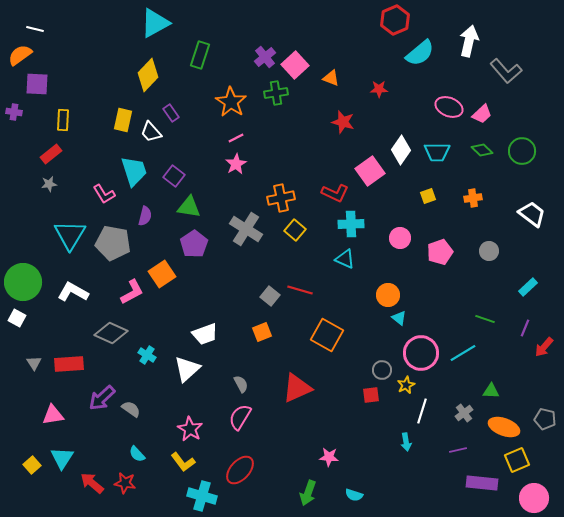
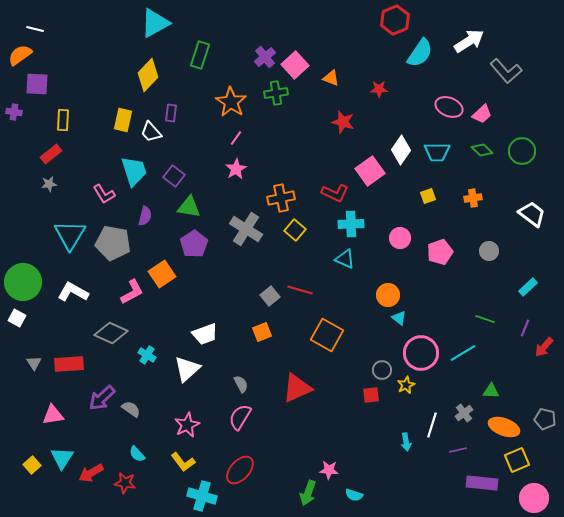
white arrow at (469, 41): rotated 44 degrees clockwise
cyan semicircle at (420, 53): rotated 16 degrees counterclockwise
purple rectangle at (171, 113): rotated 42 degrees clockwise
pink line at (236, 138): rotated 28 degrees counterclockwise
pink star at (236, 164): moved 5 px down
gray square at (270, 296): rotated 12 degrees clockwise
white line at (422, 411): moved 10 px right, 14 px down
pink star at (190, 429): moved 3 px left, 4 px up; rotated 15 degrees clockwise
pink star at (329, 457): moved 13 px down
red arrow at (92, 483): moved 1 px left, 10 px up; rotated 70 degrees counterclockwise
